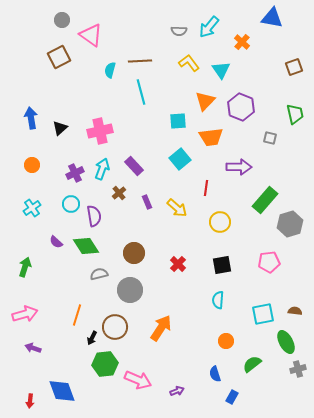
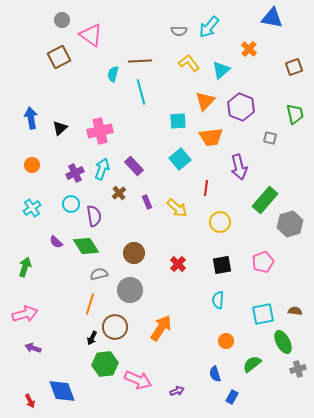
orange cross at (242, 42): moved 7 px right, 7 px down
cyan semicircle at (110, 70): moved 3 px right, 4 px down
cyan triangle at (221, 70): rotated 24 degrees clockwise
purple arrow at (239, 167): rotated 75 degrees clockwise
pink pentagon at (269, 262): moved 6 px left; rotated 15 degrees counterclockwise
orange line at (77, 315): moved 13 px right, 11 px up
green ellipse at (286, 342): moved 3 px left
red arrow at (30, 401): rotated 32 degrees counterclockwise
